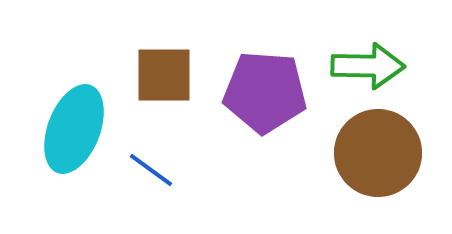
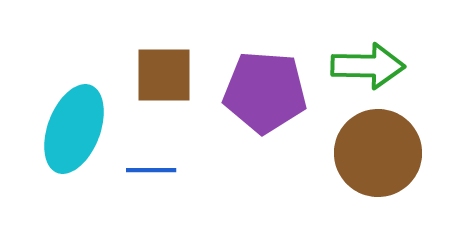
blue line: rotated 36 degrees counterclockwise
